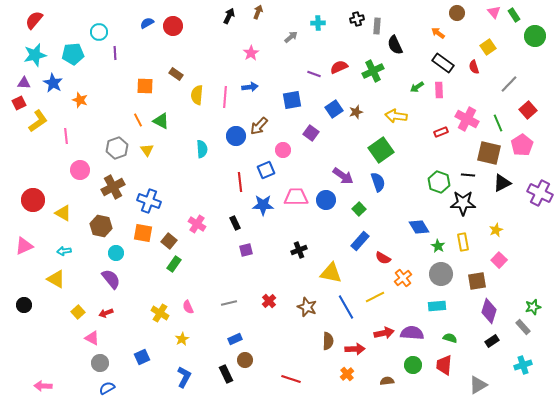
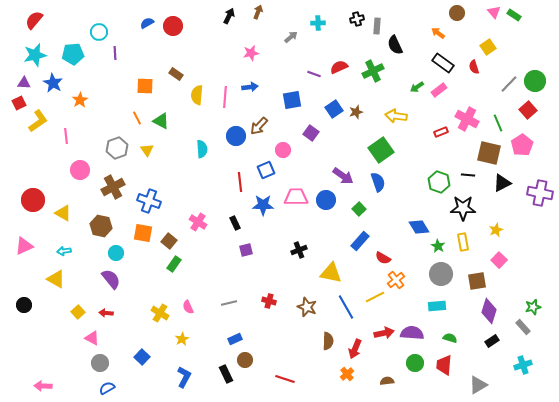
green rectangle at (514, 15): rotated 24 degrees counterclockwise
green circle at (535, 36): moved 45 px down
pink star at (251, 53): rotated 21 degrees clockwise
pink rectangle at (439, 90): rotated 56 degrees clockwise
orange star at (80, 100): rotated 21 degrees clockwise
orange line at (138, 120): moved 1 px left, 2 px up
purple cross at (540, 193): rotated 15 degrees counterclockwise
black star at (463, 203): moved 5 px down
pink cross at (197, 224): moved 1 px right, 2 px up
orange cross at (403, 278): moved 7 px left, 2 px down
red cross at (269, 301): rotated 32 degrees counterclockwise
red arrow at (106, 313): rotated 24 degrees clockwise
red arrow at (355, 349): rotated 114 degrees clockwise
blue square at (142, 357): rotated 21 degrees counterclockwise
green circle at (413, 365): moved 2 px right, 2 px up
red line at (291, 379): moved 6 px left
